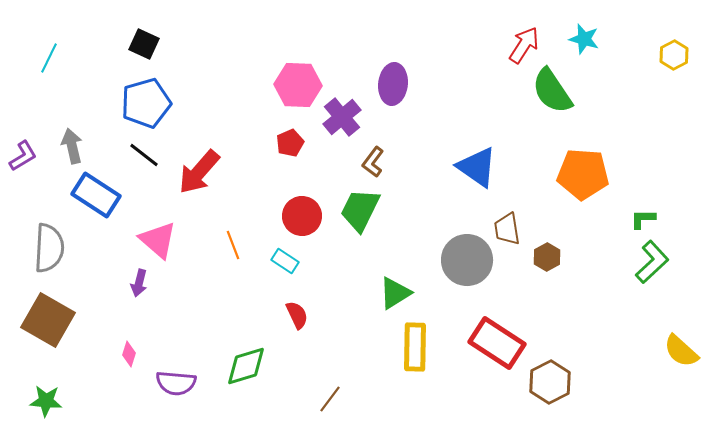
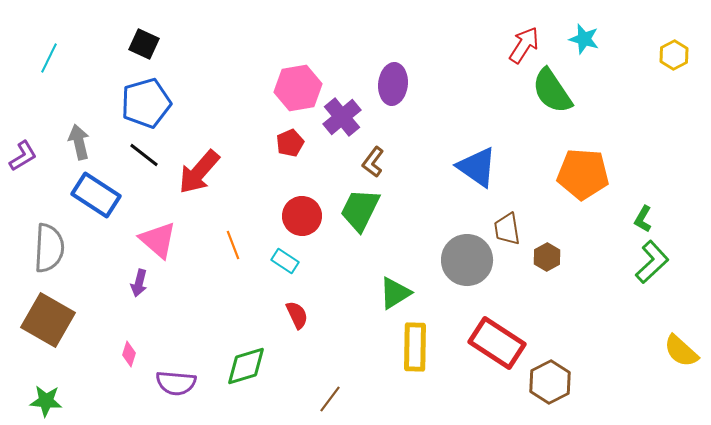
pink hexagon at (298, 85): moved 3 px down; rotated 12 degrees counterclockwise
gray arrow at (72, 146): moved 7 px right, 4 px up
green L-shape at (643, 219): rotated 60 degrees counterclockwise
